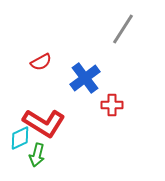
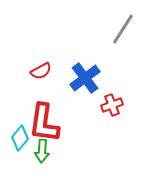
red semicircle: moved 9 px down
red cross: rotated 20 degrees counterclockwise
red L-shape: rotated 66 degrees clockwise
cyan diamond: rotated 25 degrees counterclockwise
green arrow: moved 5 px right, 4 px up; rotated 10 degrees counterclockwise
